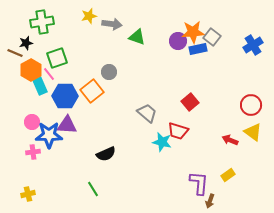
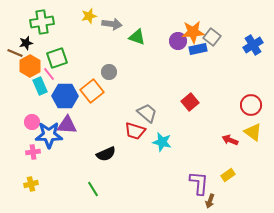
orange hexagon: moved 1 px left, 4 px up
red trapezoid: moved 43 px left
yellow cross: moved 3 px right, 10 px up
